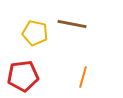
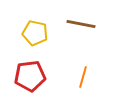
brown line: moved 9 px right
red pentagon: moved 7 px right
